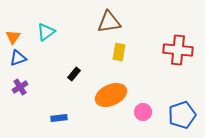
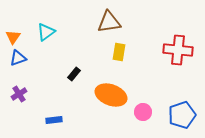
purple cross: moved 1 px left, 7 px down
orange ellipse: rotated 44 degrees clockwise
blue rectangle: moved 5 px left, 2 px down
